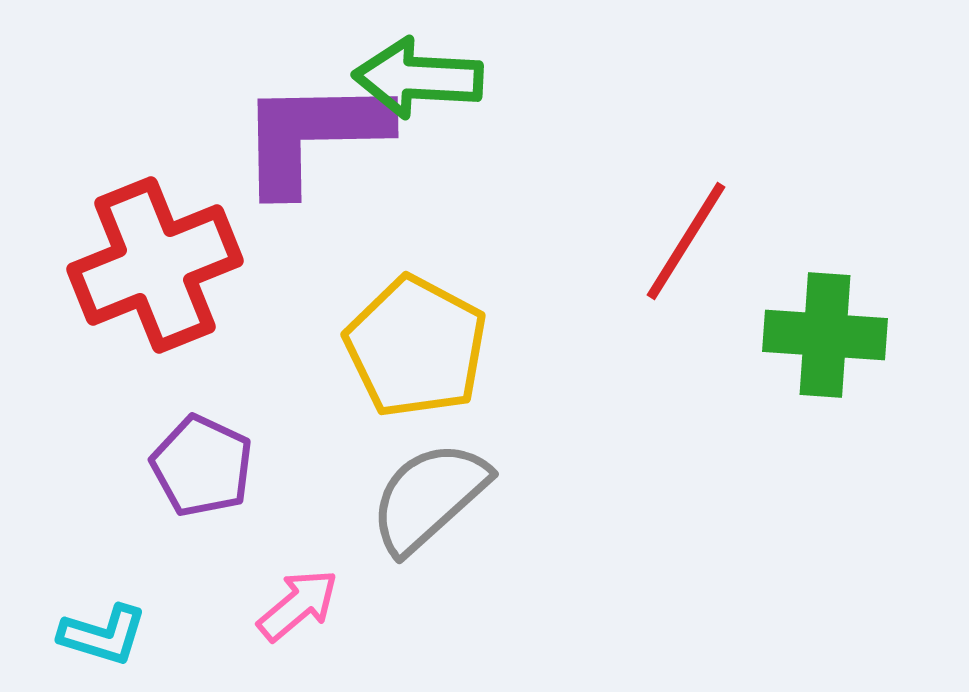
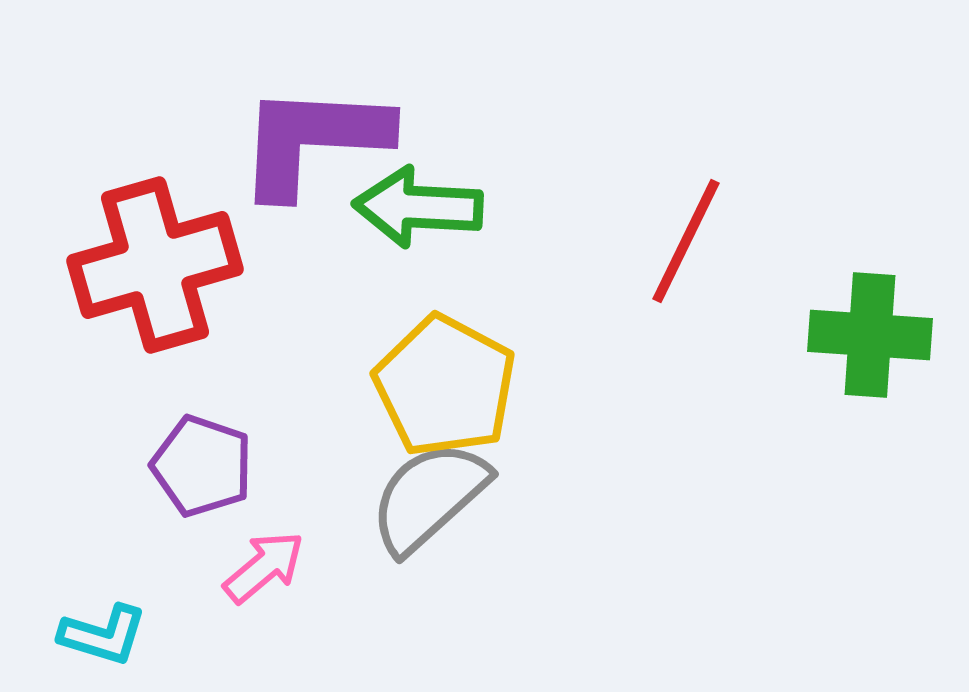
green arrow: moved 129 px down
purple L-shape: moved 5 px down; rotated 4 degrees clockwise
red line: rotated 6 degrees counterclockwise
red cross: rotated 6 degrees clockwise
green cross: moved 45 px right
yellow pentagon: moved 29 px right, 39 px down
purple pentagon: rotated 6 degrees counterclockwise
pink arrow: moved 34 px left, 38 px up
